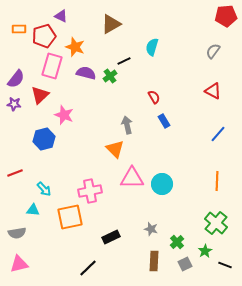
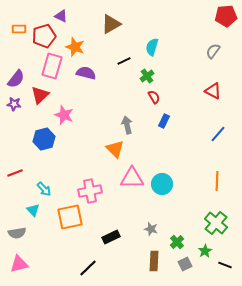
green cross at (110, 76): moved 37 px right
blue rectangle at (164, 121): rotated 56 degrees clockwise
cyan triangle at (33, 210): rotated 40 degrees clockwise
